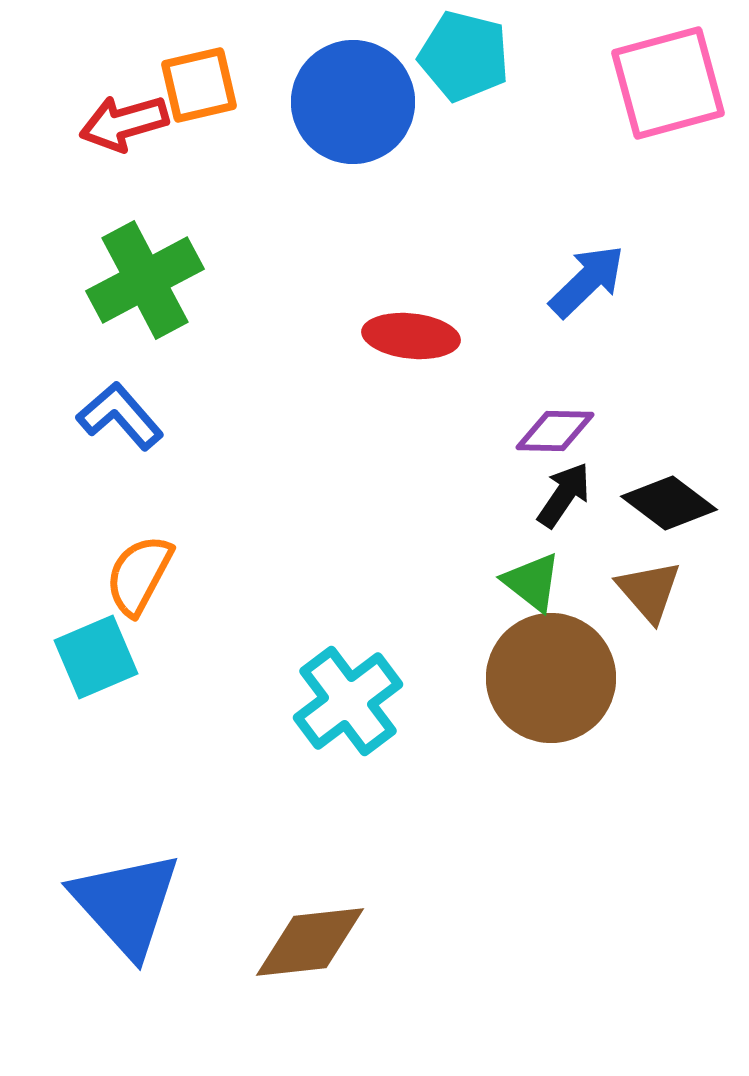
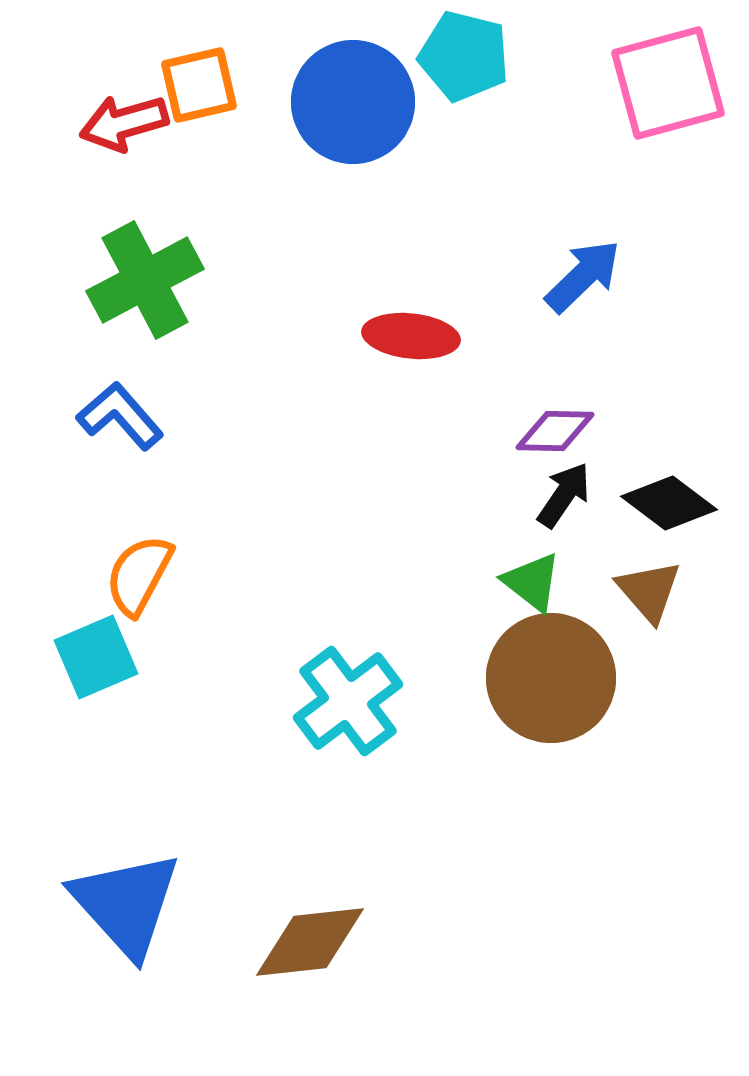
blue arrow: moved 4 px left, 5 px up
